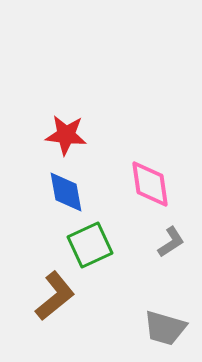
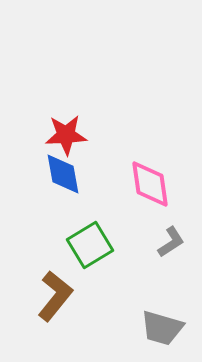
red star: rotated 9 degrees counterclockwise
blue diamond: moved 3 px left, 18 px up
green square: rotated 6 degrees counterclockwise
brown L-shape: rotated 12 degrees counterclockwise
gray trapezoid: moved 3 px left
